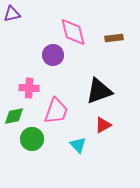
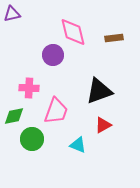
cyan triangle: rotated 24 degrees counterclockwise
